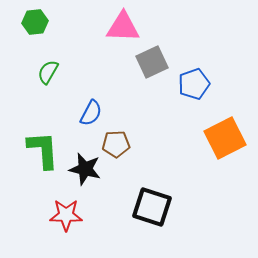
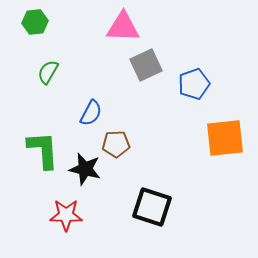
gray square: moved 6 px left, 3 px down
orange square: rotated 21 degrees clockwise
